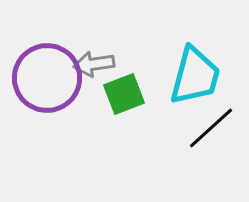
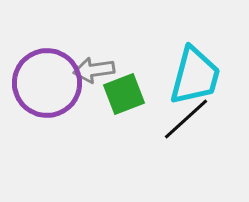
gray arrow: moved 6 px down
purple circle: moved 5 px down
black line: moved 25 px left, 9 px up
